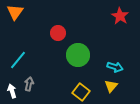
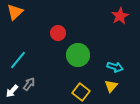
orange triangle: rotated 12 degrees clockwise
red star: rotated 12 degrees clockwise
gray arrow: rotated 24 degrees clockwise
white arrow: rotated 120 degrees counterclockwise
